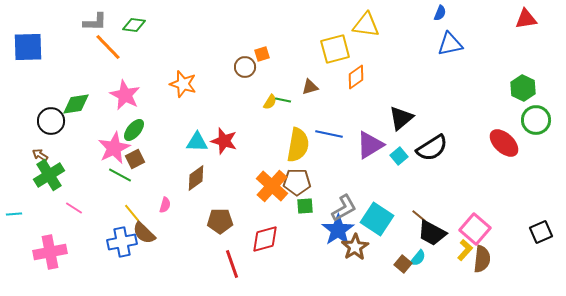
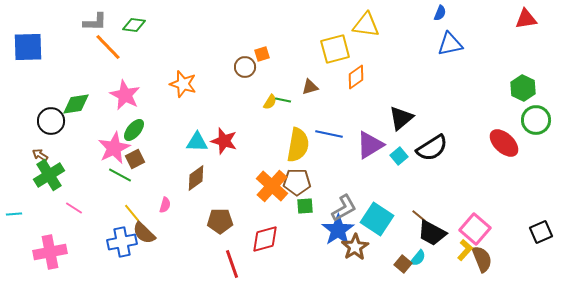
brown semicircle at (482, 259): rotated 28 degrees counterclockwise
